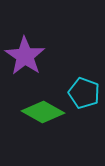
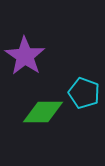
green diamond: rotated 30 degrees counterclockwise
